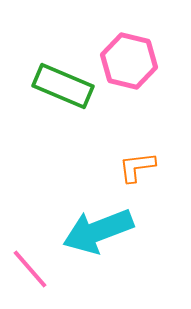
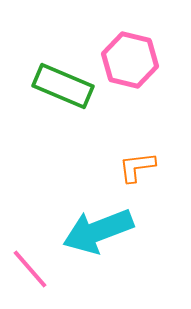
pink hexagon: moved 1 px right, 1 px up
